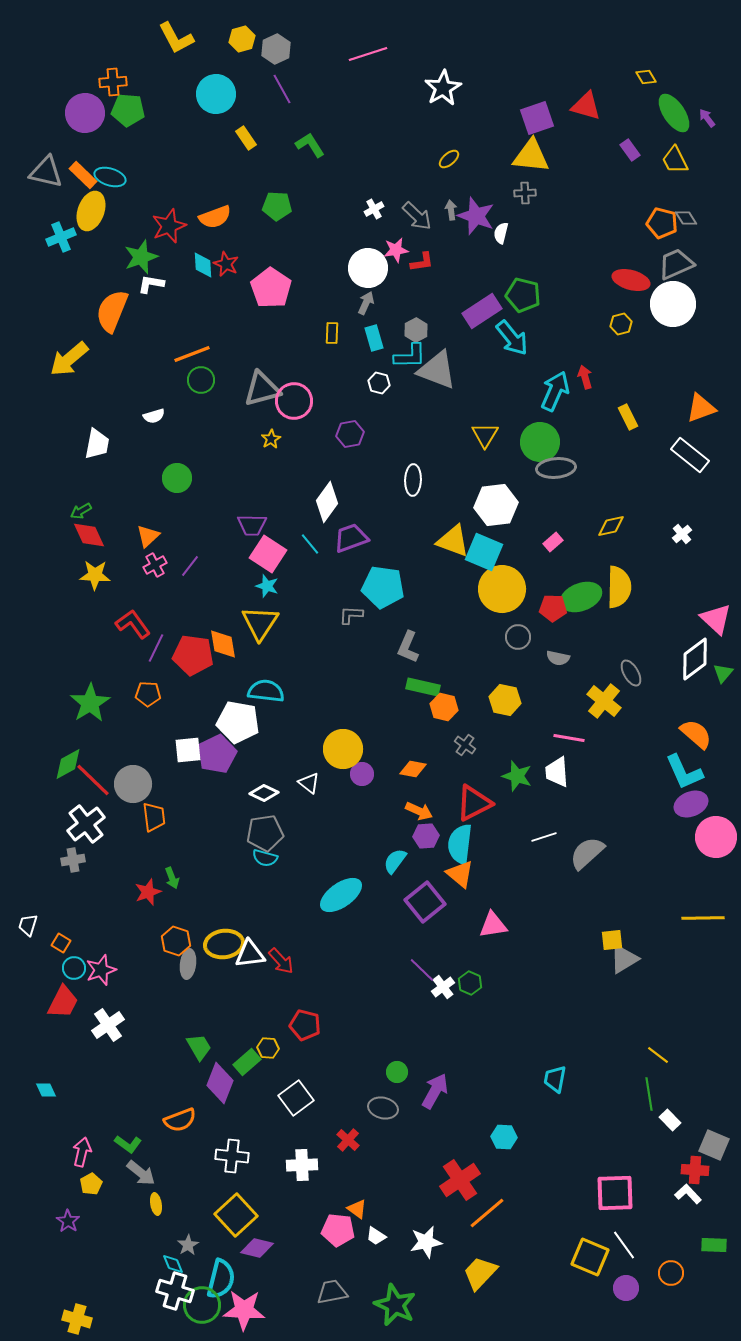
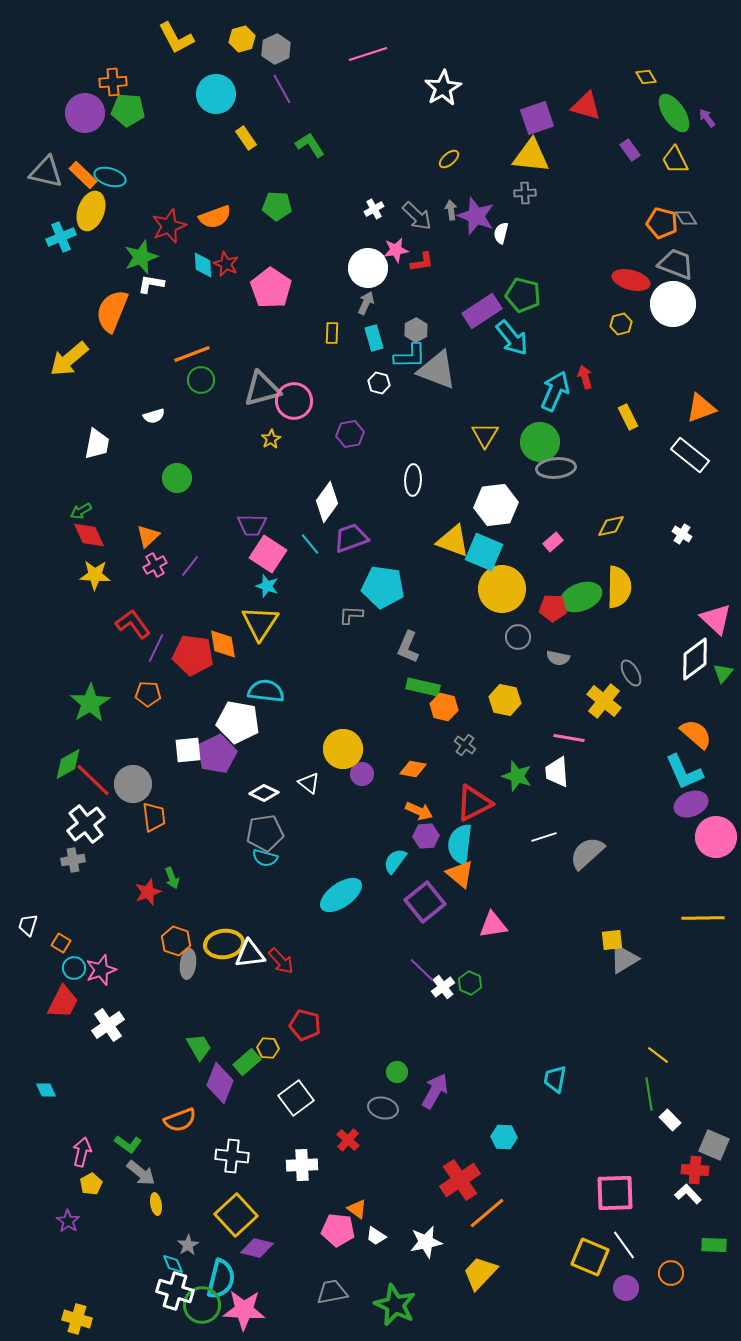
gray trapezoid at (676, 264): rotated 45 degrees clockwise
white cross at (682, 534): rotated 18 degrees counterclockwise
